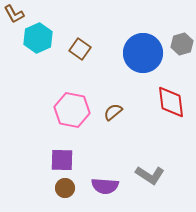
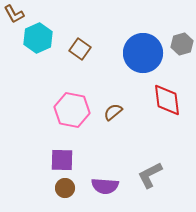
red diamond: moved 4 px left, 2 px up
gray L-shape: rotated 120 degrees clockwise
